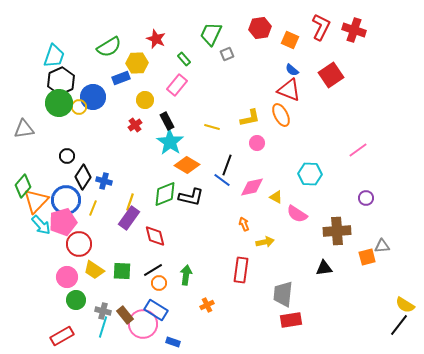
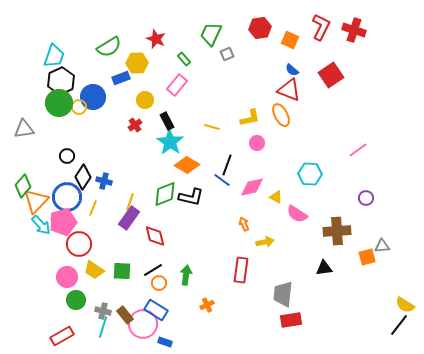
blue circle at (66, 200): moved 1 px right, 3 px up
blue rectangle at (173, 342): moved 8 px left
